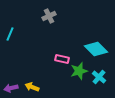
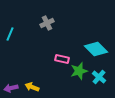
gray cross: moved 2 px left, 7 px down
